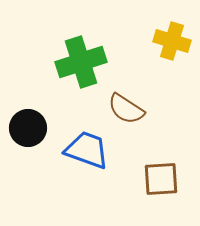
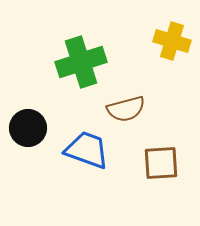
brown semicircle: rotated 48 degrees counterclockwise
brown square: moved 16 px up
